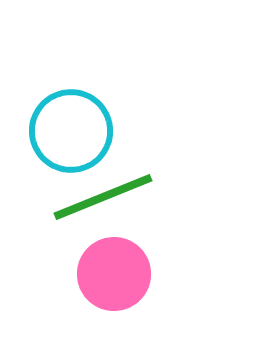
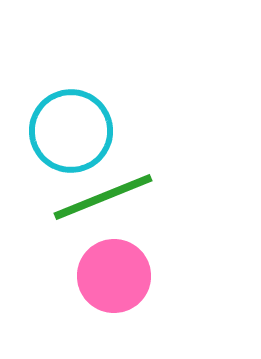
pink circle: moved 2 px down
